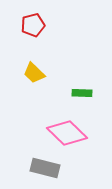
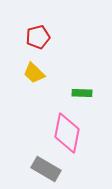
red pentagon: moved 5 px right, 12 px down
pink diamond: rotated 57 degrees clockwise
gray rectangle: moved 1 px right, 1 px down; rotated 16 degrees clockwise
